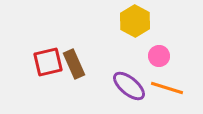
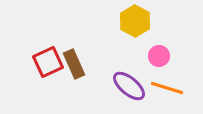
red square: rotated 12 degrees counterclockwise
